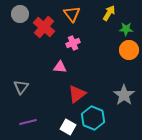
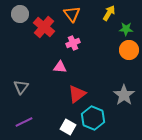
purple line: moved 4 px left; rotated 12 degrees counterclockwise
